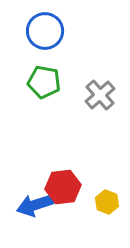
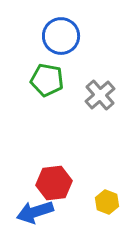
blue circle: moved 16 px right, 5 px down
green pentagon: moved 3 px right, 2 px up
red hexagon: moved 9 px left, 4 px up
blue arrow: moved 7 px down
